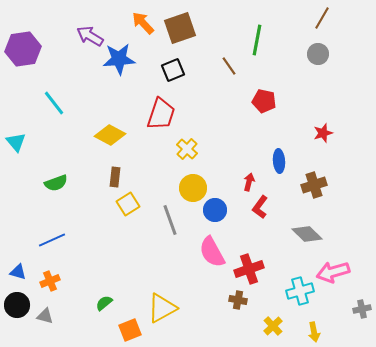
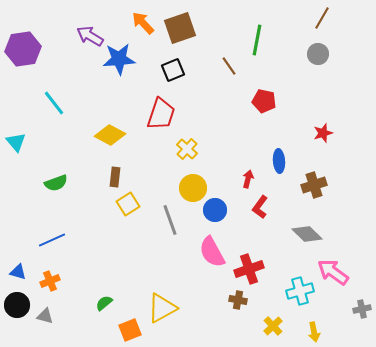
red arrow at (249, 182): moved 1 px left, 3 px up
pink arrow at (333, 272): rotated 52 degrees clockwise
